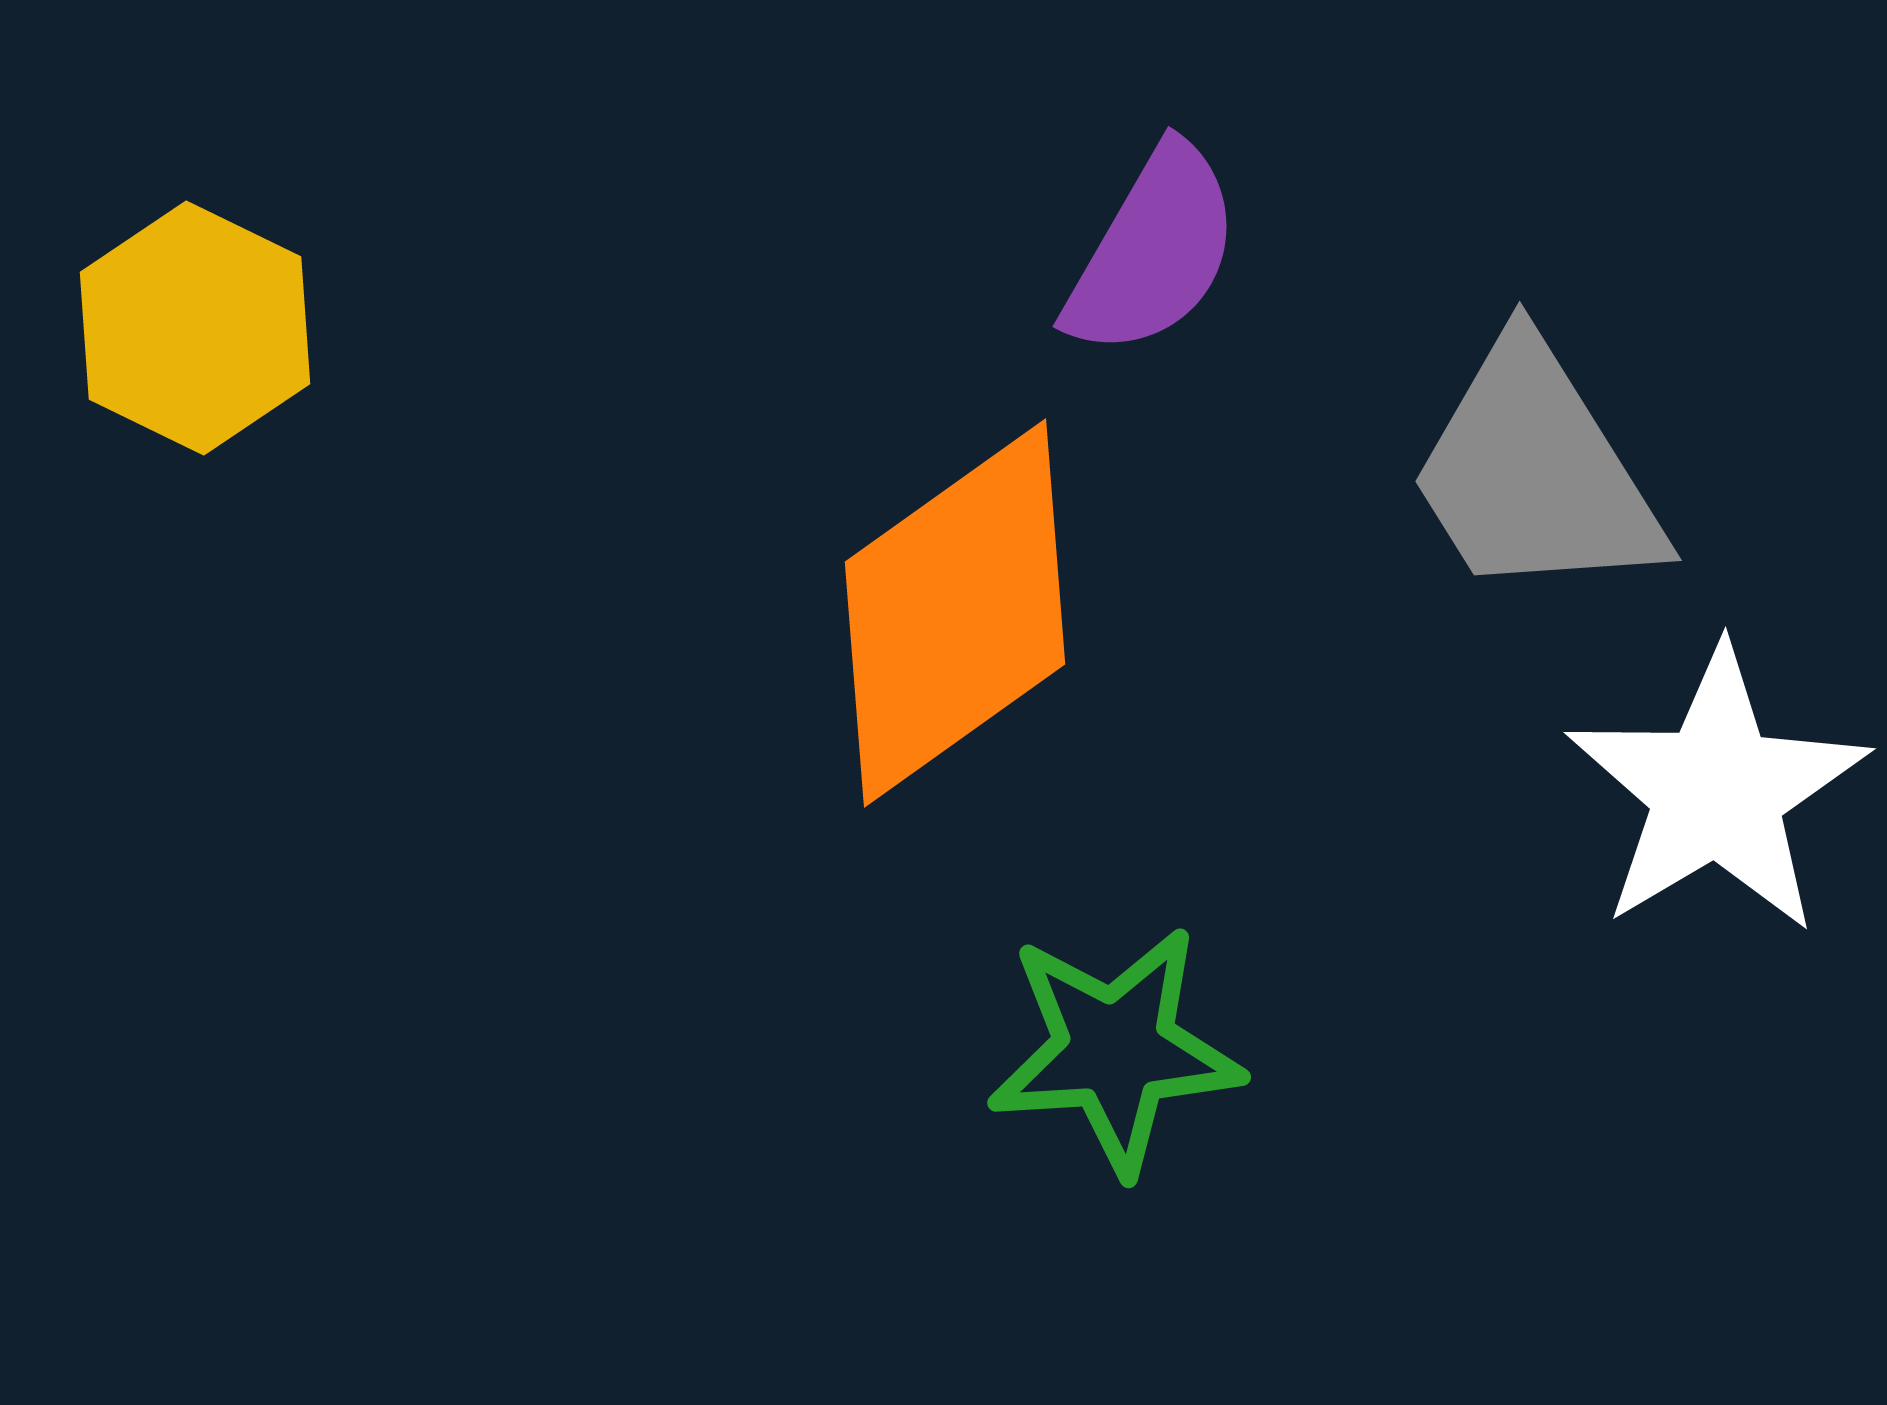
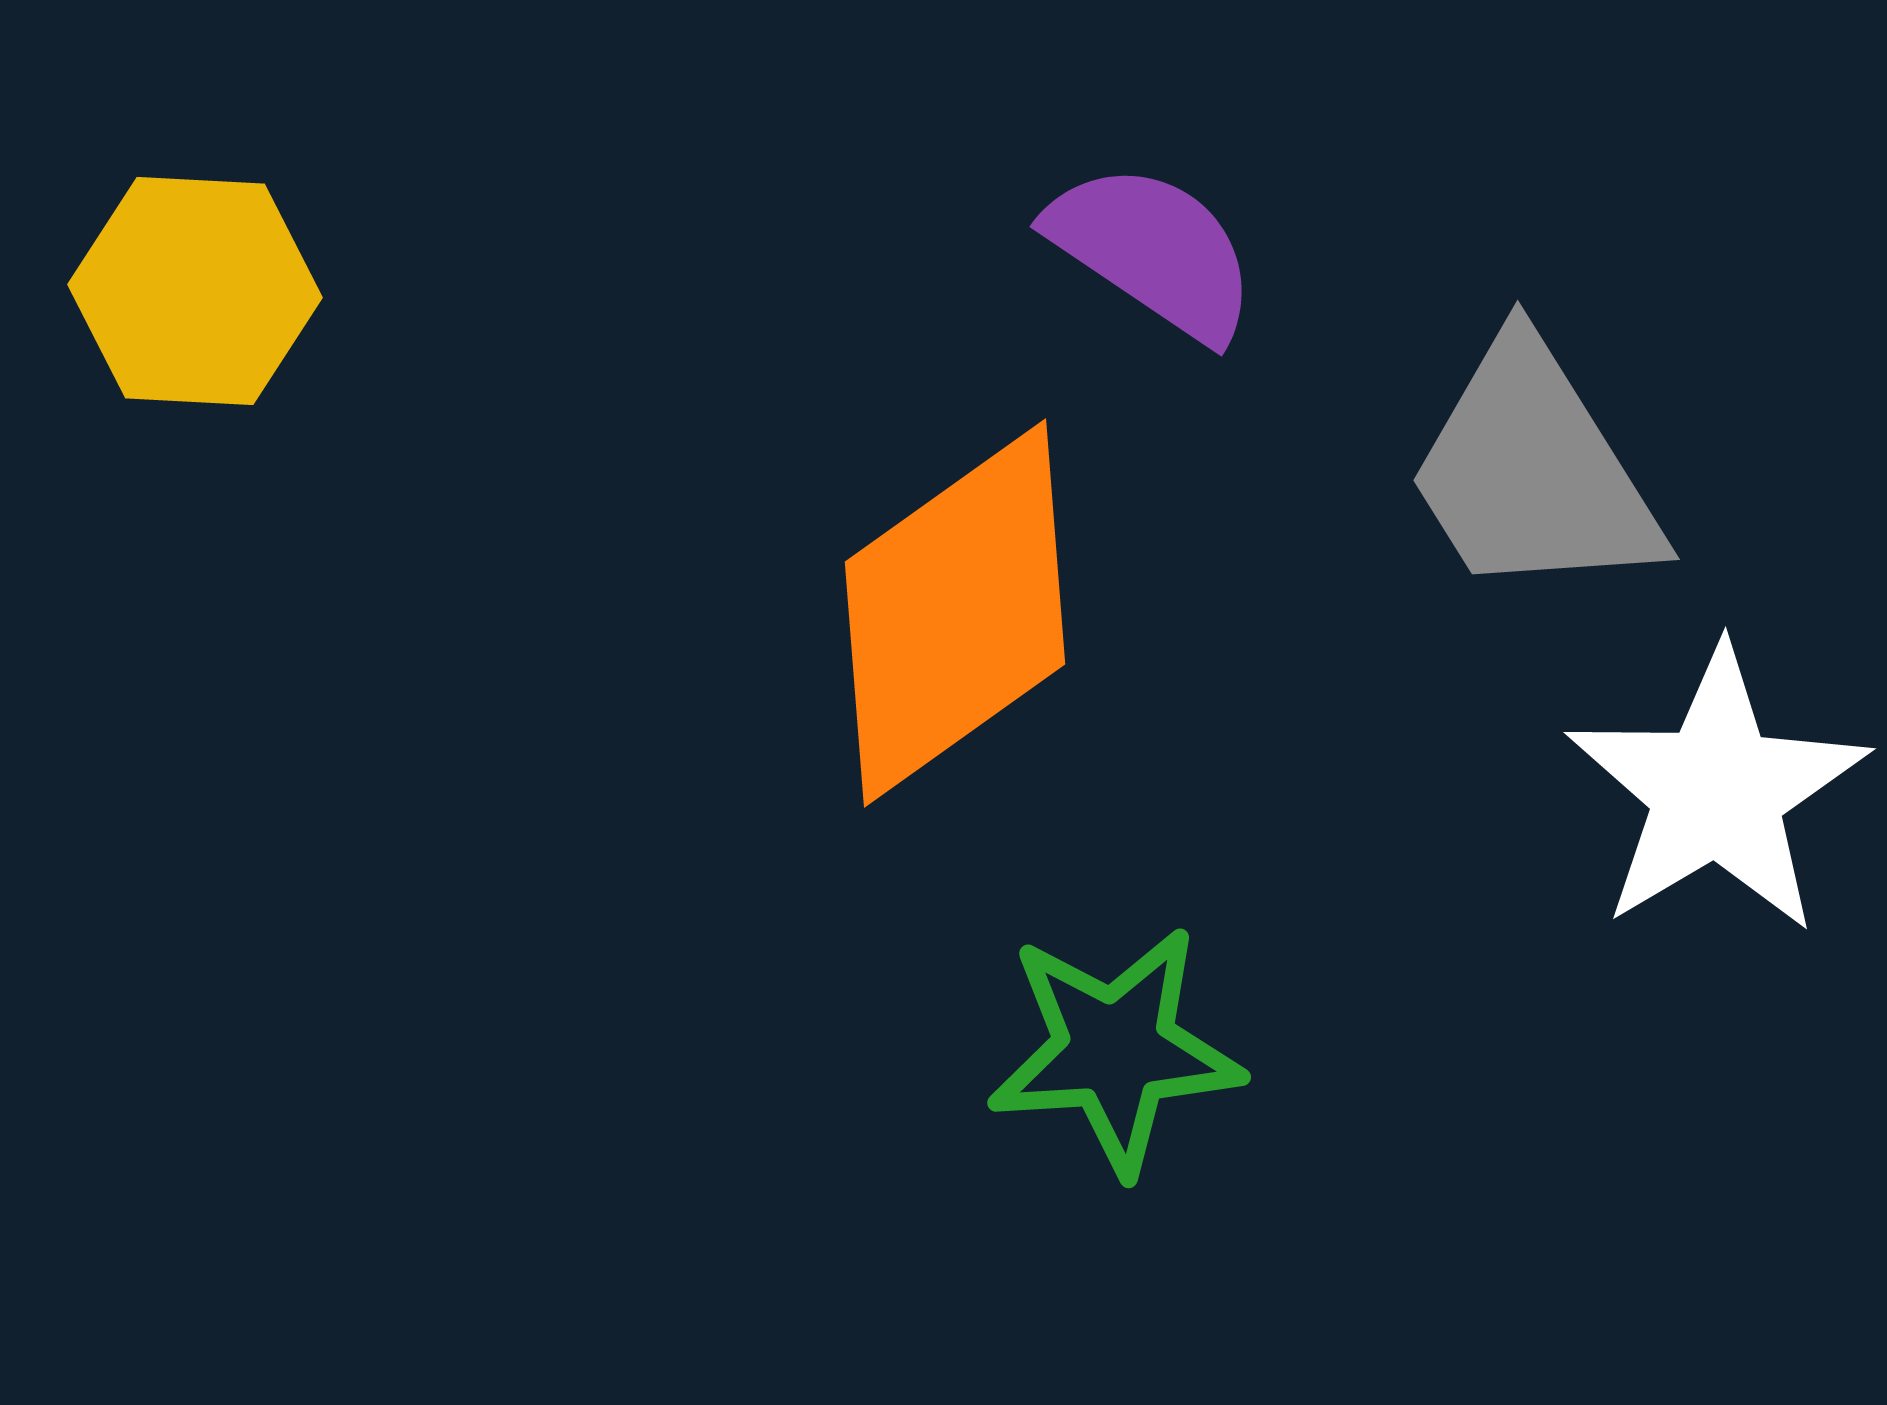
purple semicircle: rotated 86 degrees counterclockwise
yellow hexagon: moved 37 px up; rotated 23 degrees counterclockwise
gray trapezoid: moved 2 px left, 1 px up
